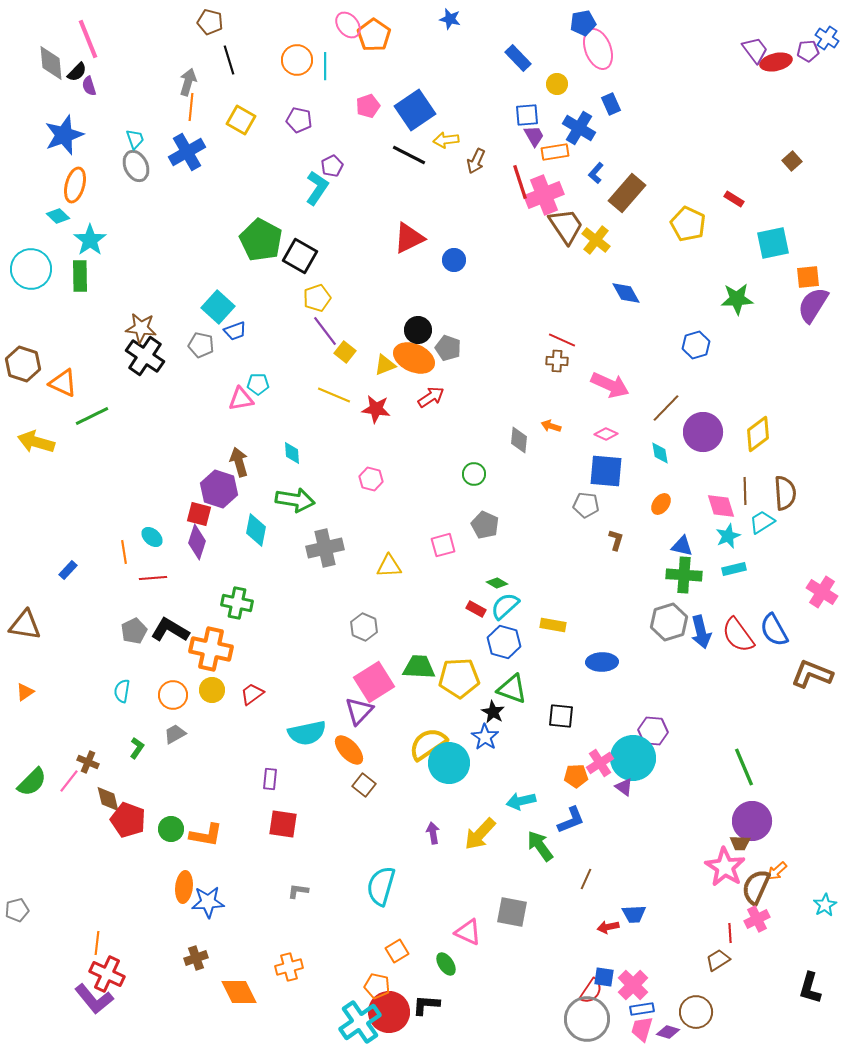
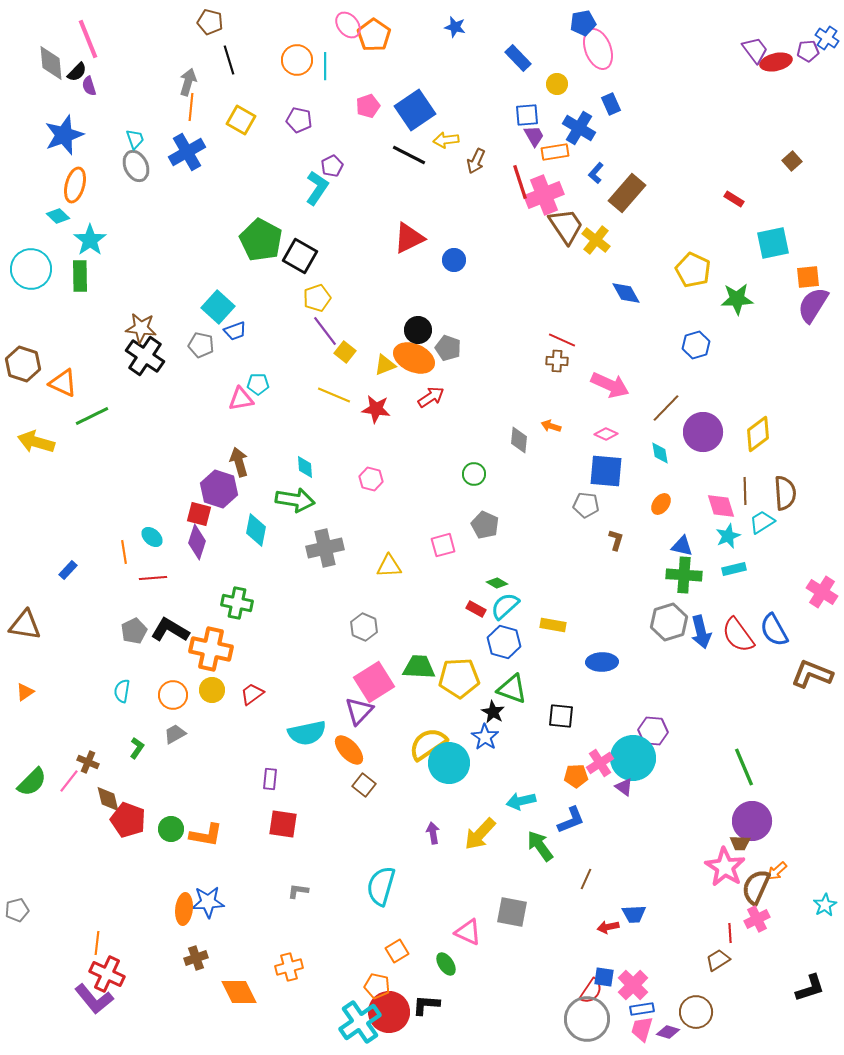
blue star at (450, 19): moved 5 px right, 8 px down
yellow pentagon at (688, 224): moved 5 px right, 46 px down
cyan diamond at (292, 453): moved 13 px right, 14 px down
orange ellipse at (184, 887): moved 22 px down
black L-shape at (810, 988): rotated 124 degrees counterclockwise
